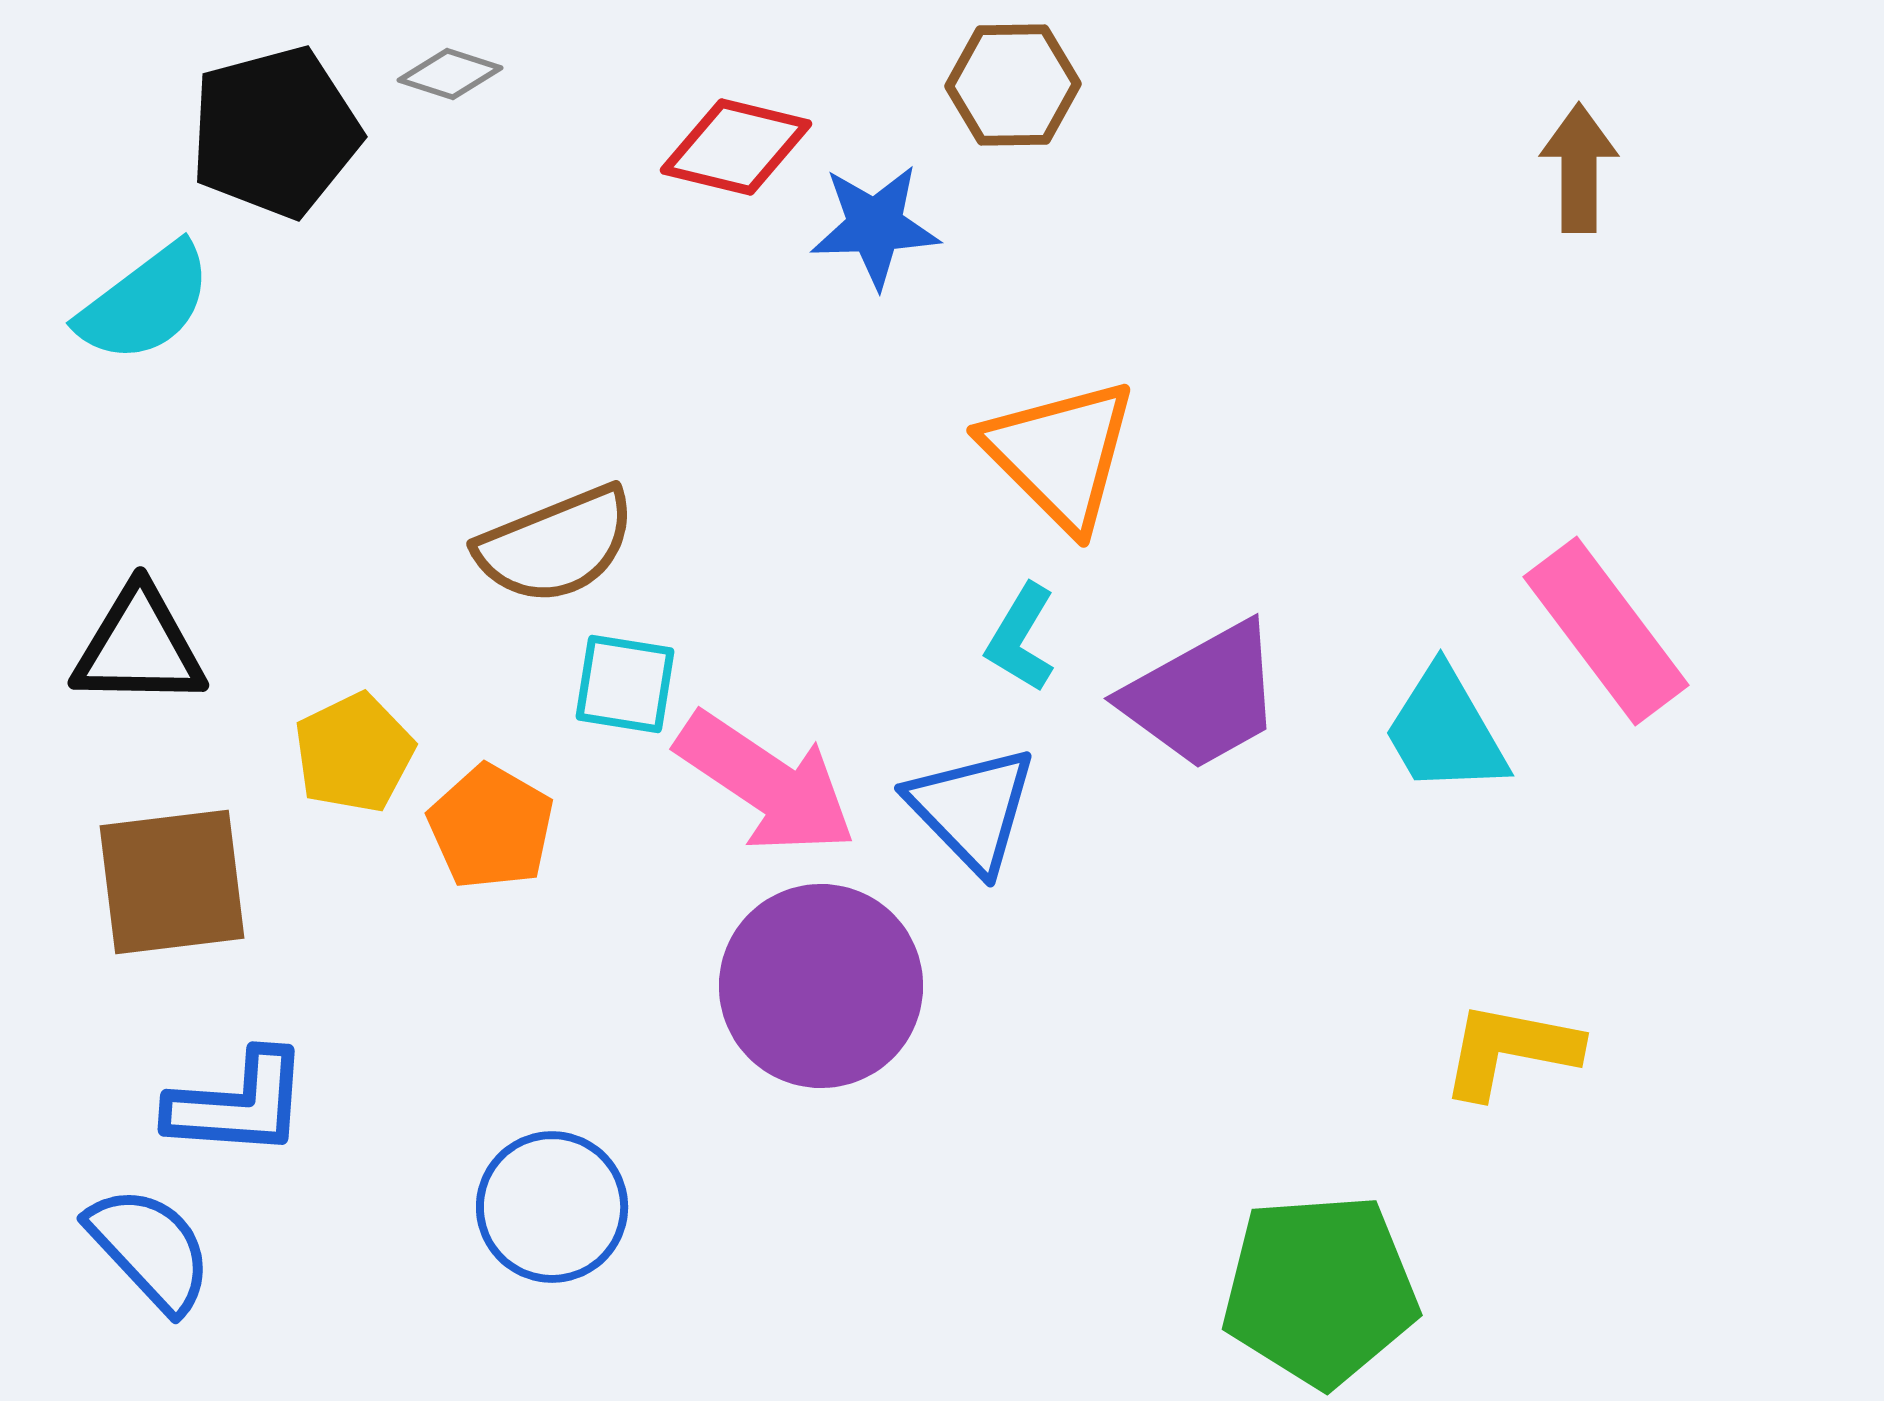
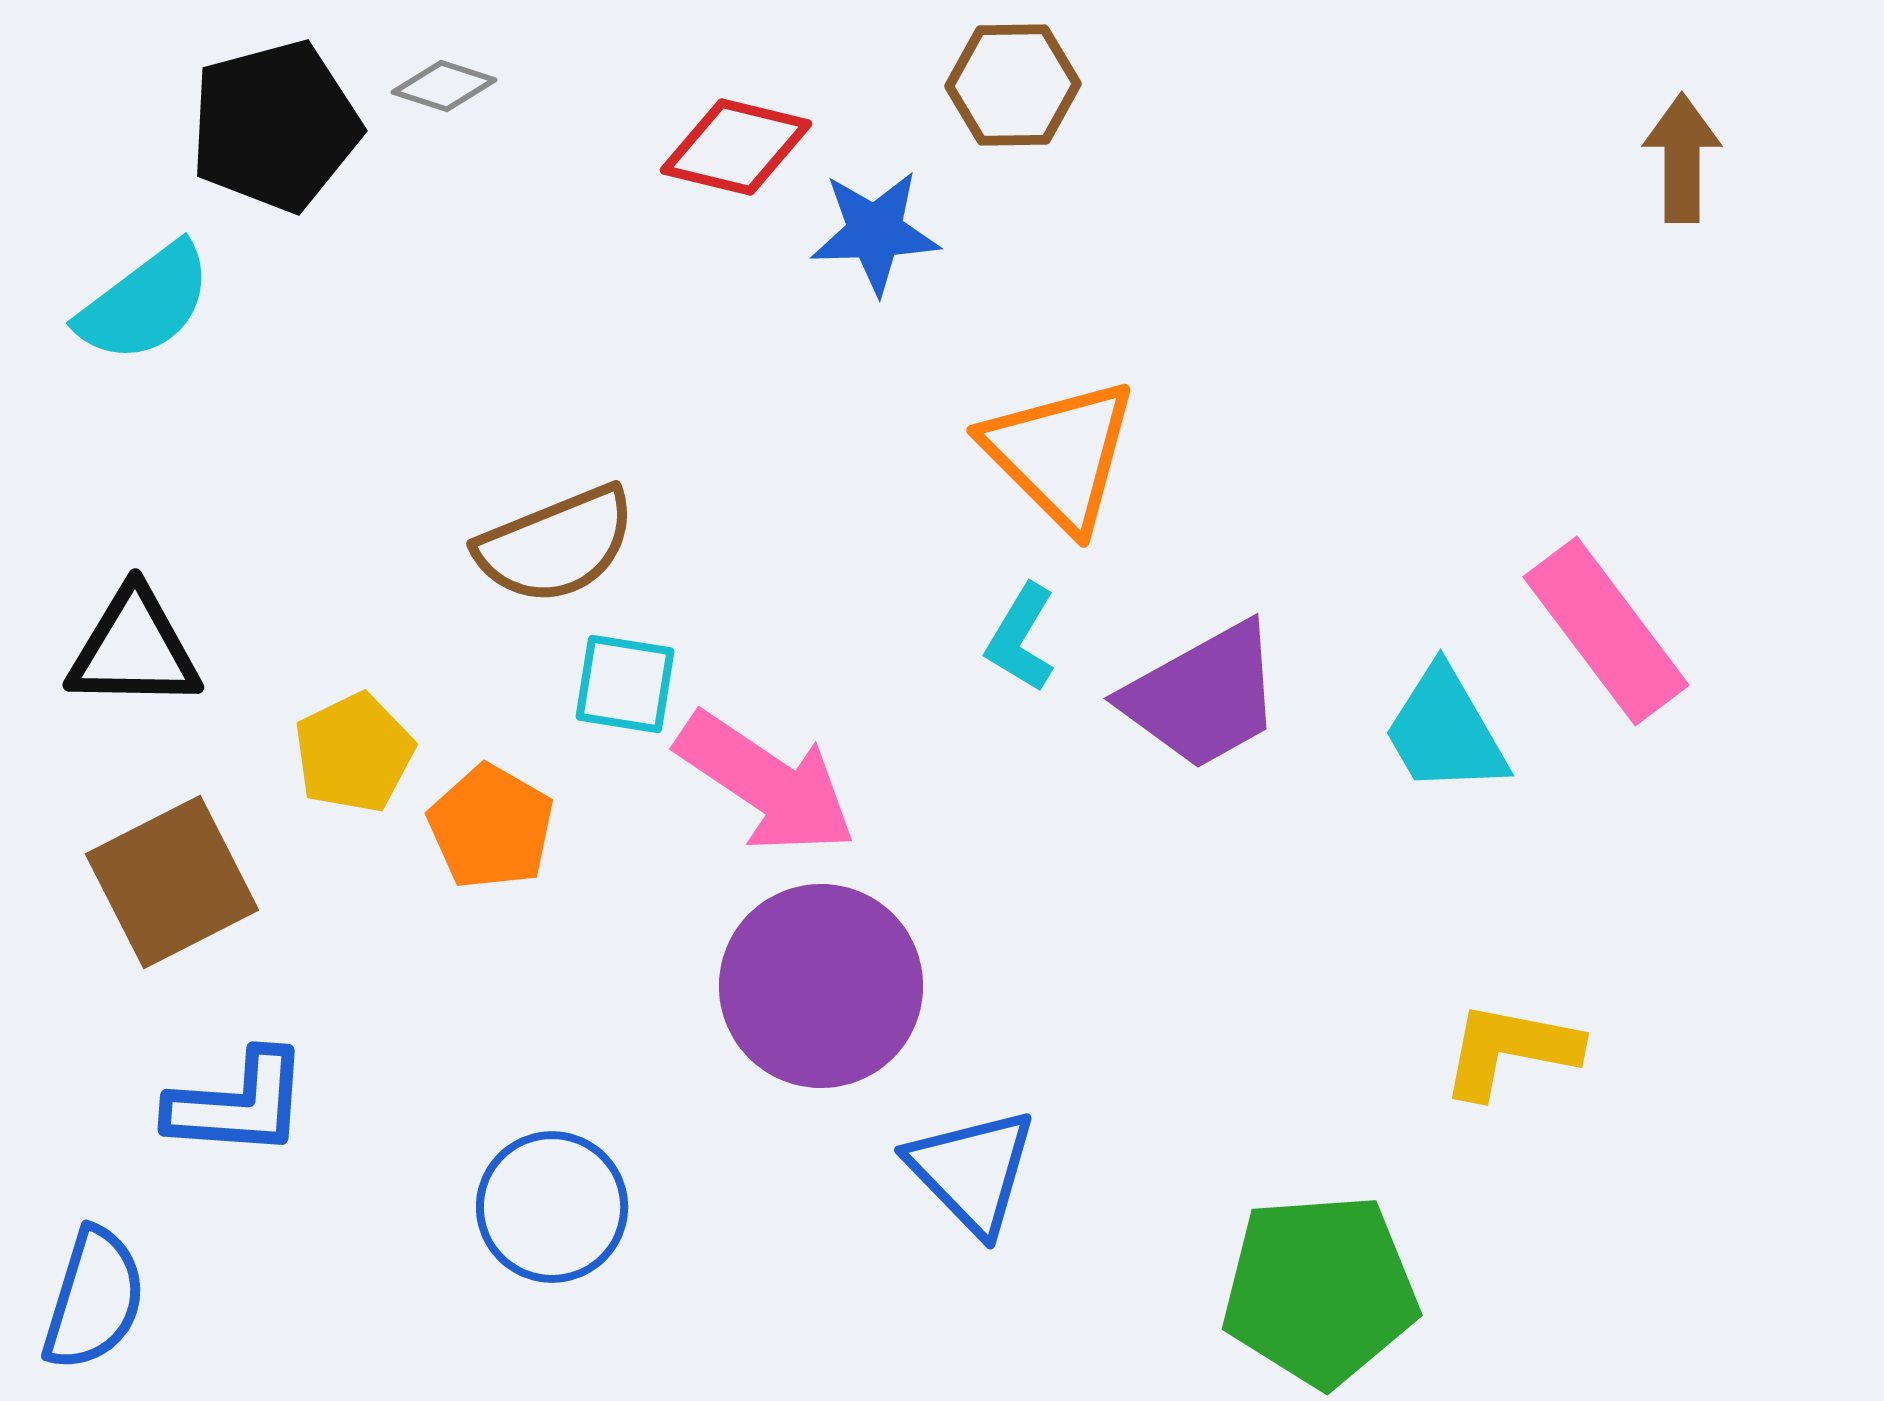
gray diamond: moved 6 px left, 12 px down
black pentagon: moved 6 px up
brown arrow: moved 103 px right, 10 px up
blue star: moved 6 px down
black triangle: moved 5 px left, 2 px down
blue triangle: moved 362 px down
brown square: rotated 20 degrees counterclockwise
blue semicircle: moved 56 px left, 50 px down; rotated 60 degrees clockwise
